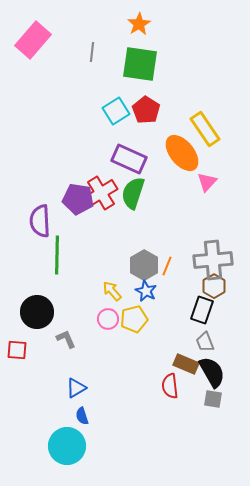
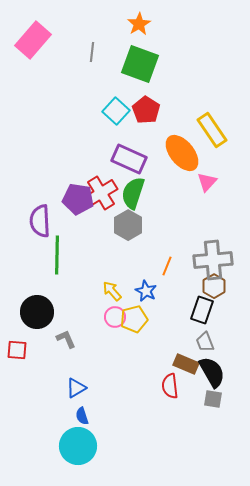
green square: rotated 12 degrees clockwise
cyan square: rotated 16 degrees counterclockwise
yellow rectangle: moved 7 px right, 1 px down
gray hexagon: moved 16 px left, 40 px up
pink circle: moved 7 px right, 2 px up
cyan circle: moved 11 px right
